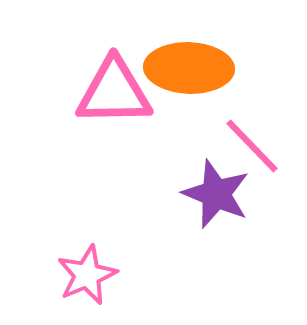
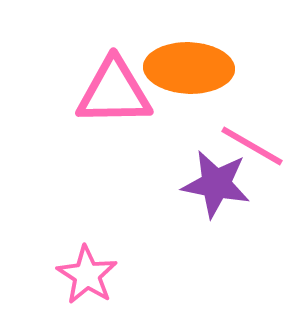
pink line: rotated 16 degrees counterclockwise
purple star: moved 10 px up; rotated 12 degrees counterclockwise
pink star: rotated 16 degrees counterclockwise
